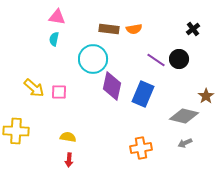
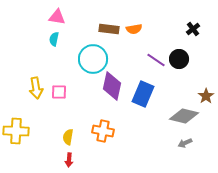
yellow arrow: moved 2 px right; rotated 40 degrees clockwise
yellow semicircle: rotated 91 degrees counterclockwise
orange cross: moved 38 px left, 17 px up; rotated 20 degrees clockwise
